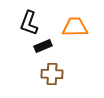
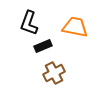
orange trapezoid: rotated 12 degrees clockwise
brown cross: moved 2 px right, 1 px up; rotated 30 degrees counterclockwise
